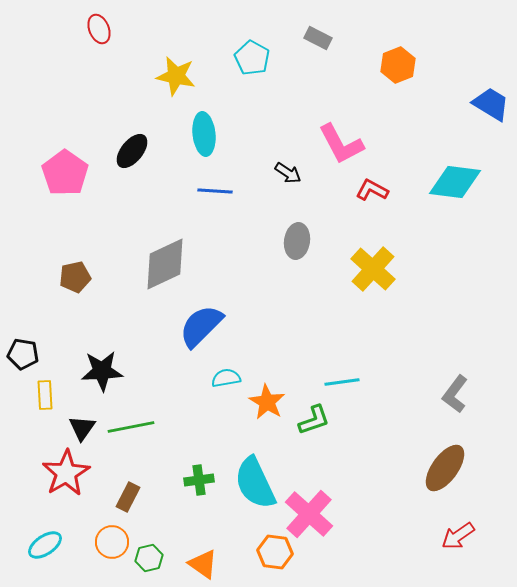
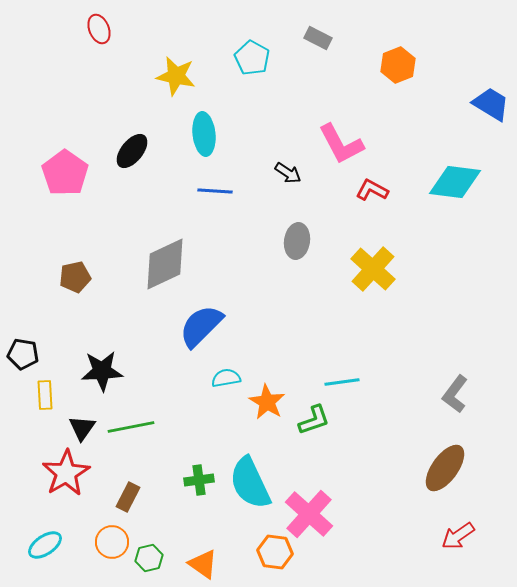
cyan semicircle at (255, 483): moved 5 px left
